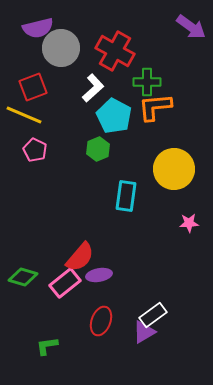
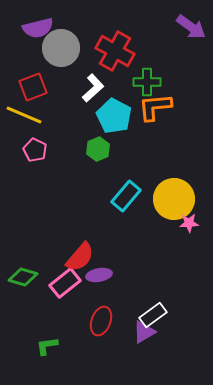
yellow circle: moved 30 px down
cyan rectangle: rotated 32 degrees clockwise
